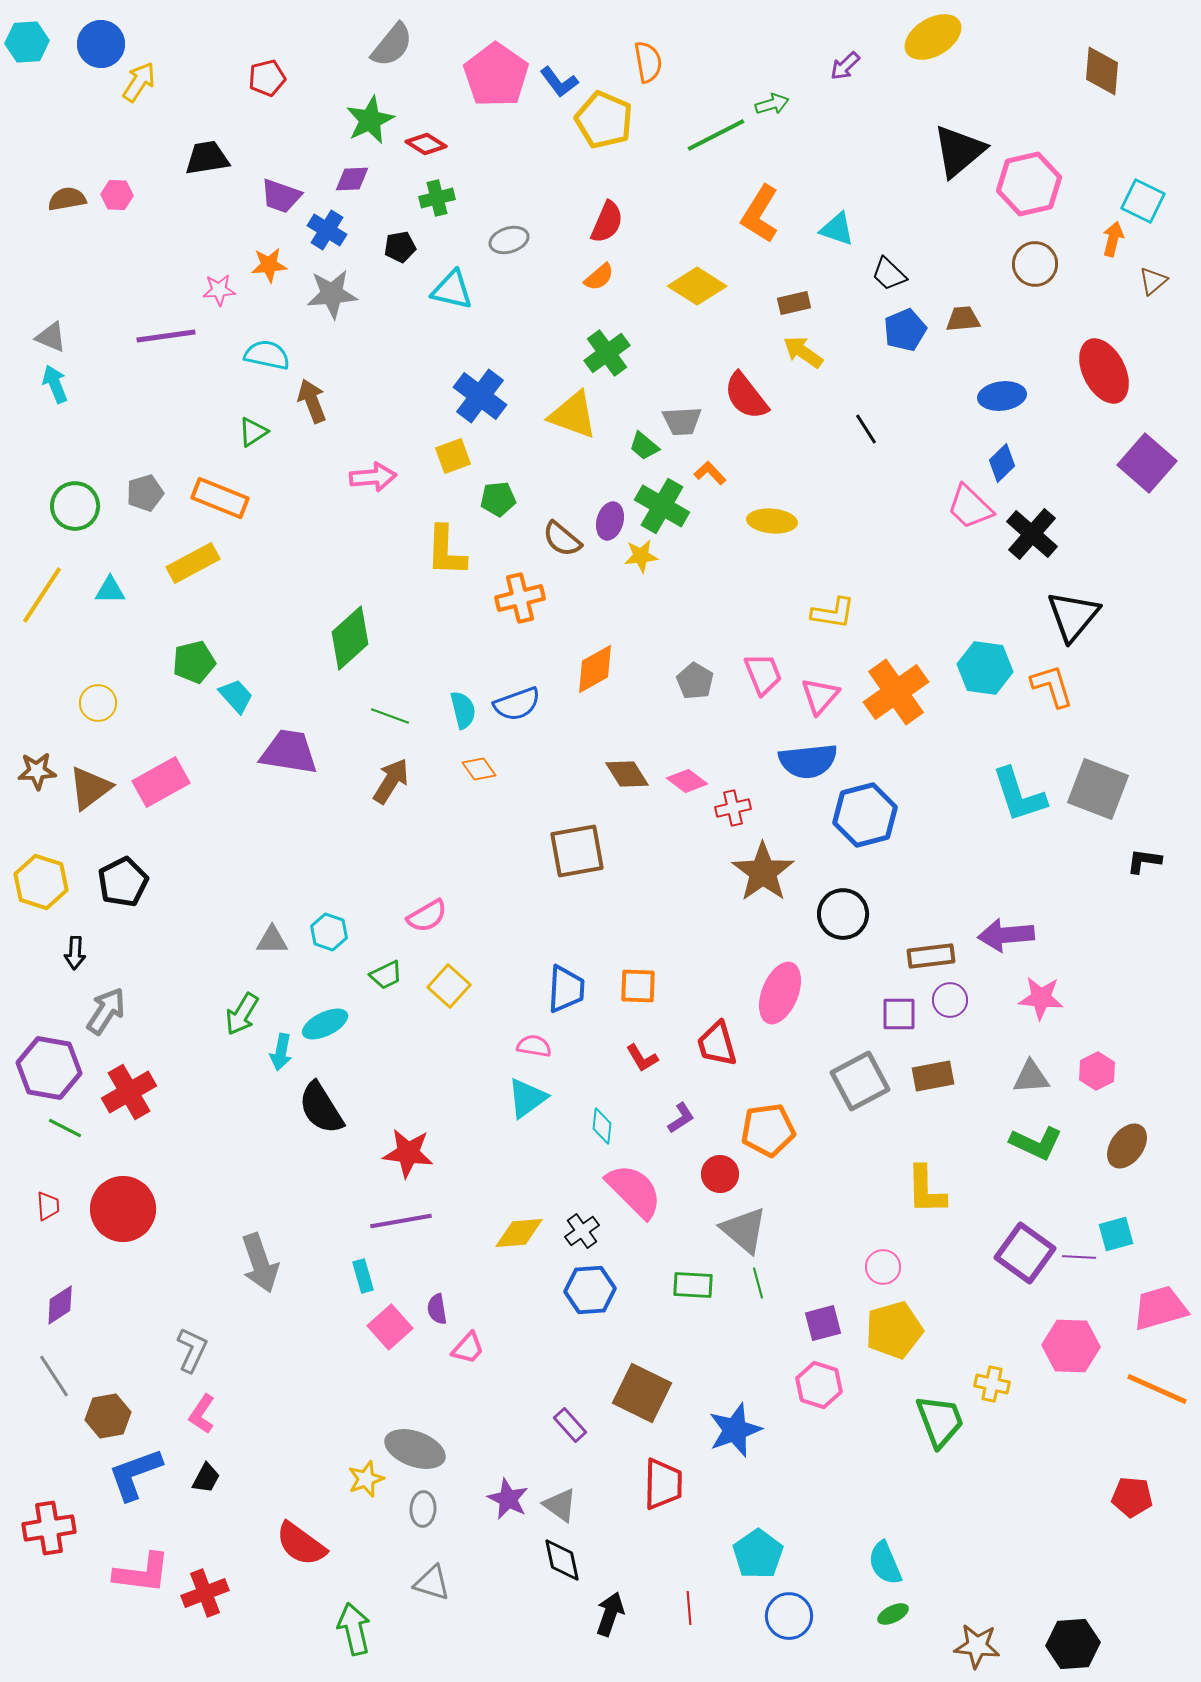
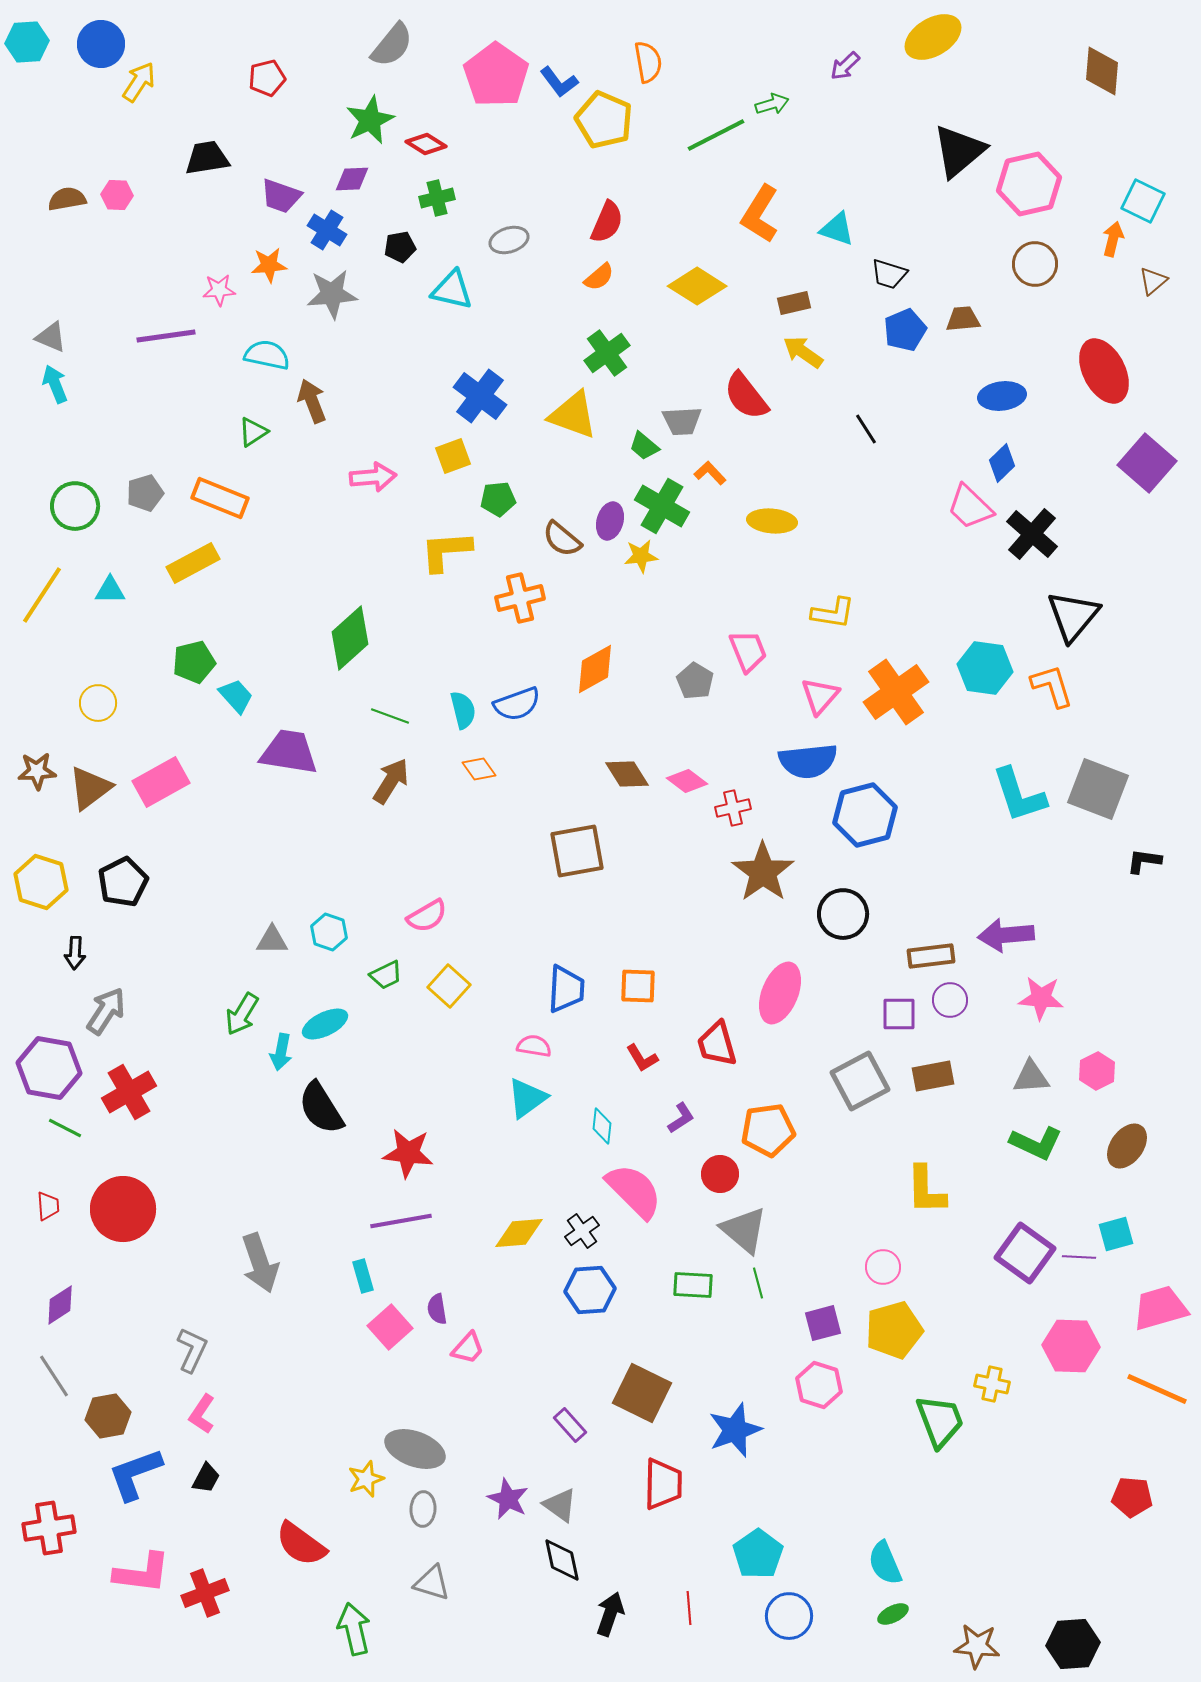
black trapezoid at (889, 274): rotated 27 degrees counterclockwise
yellow L-shape at (446, 551): rotated 84 degrees clockwise
pink trapezoid at (763, 674): moved 15 px left, 23 px up
